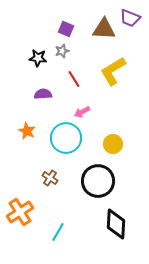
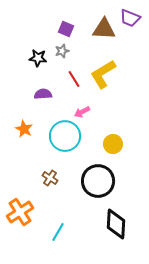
yellow L-shape: moved 10 px left, 3 px down
orange star: moved 3 px left, 2 px up
cyan circle: moved 1 px left, 2 px up
